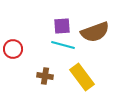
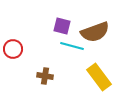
purple square: rotated 18 degrees clockwise
cyan line: moved 9 px right, 1 px down
yellow rectangle: moved 17 px right
